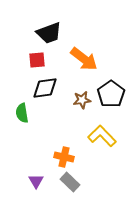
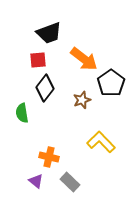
red square: moved 1 px right
black diamond: rotated 44 degrees counterclockwise
black pentagon: moved 11 px up
brown star: rotated 12 degrees counterclockwise
yellow L-shape: moved 1 px left, 6 px down
orange cross: moved 15 px left
purple triangle: rotated 21 degrees counterclockwise
